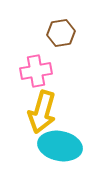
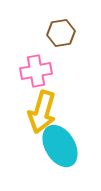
cyan ellipse: rotated 48 degrees clockwise
